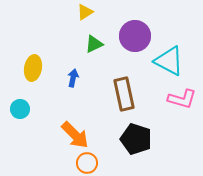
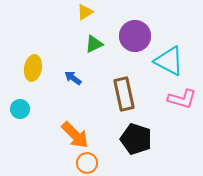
blue arrow: rotated 66 degrees counterclockwise
